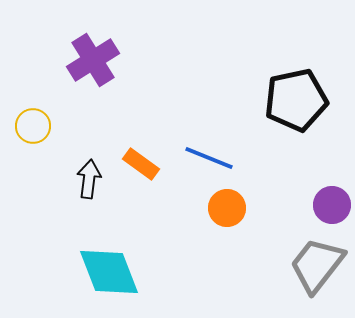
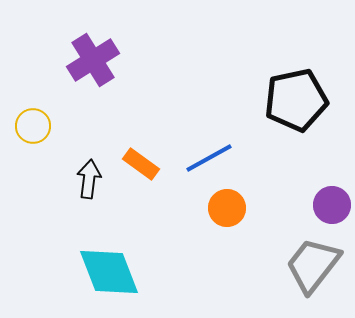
blue line: rotated 51 degrees counterclockwise
gray trapezoid: moved 4 px left
